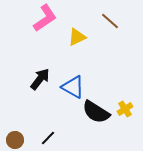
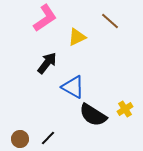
black arrow: moved 7 px right, 16 px up
black semicircle: moved 3 px left, 3 px down
brown circle: moved 5 px right, 1 px up
